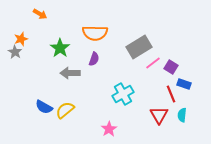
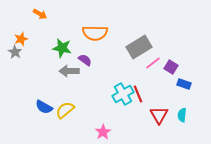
green star: moved 2 px right; rotated 24 degrees counterclockwise
purple semicircle: moved 9 px left, 1 px down; rotated 72 degrees counterclockwise
gray arrow: moved 1 px left, 2 px up
red line: moved 33 px left
pink star: moved 6 px left, 3 px down
